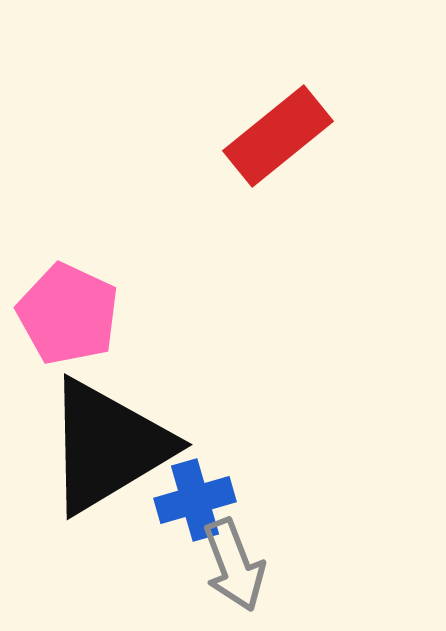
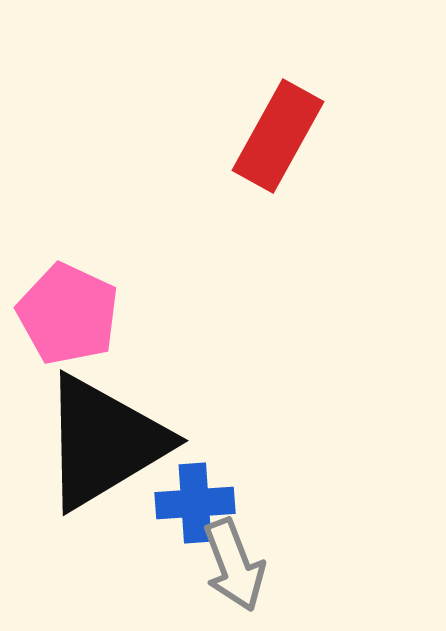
red rectangle: rotated 22 degrees counterclockwise
black triangle: moved 4 px left, 4 px up
blue cross: moved 3 px down; rotated 12 degrees clockwise
